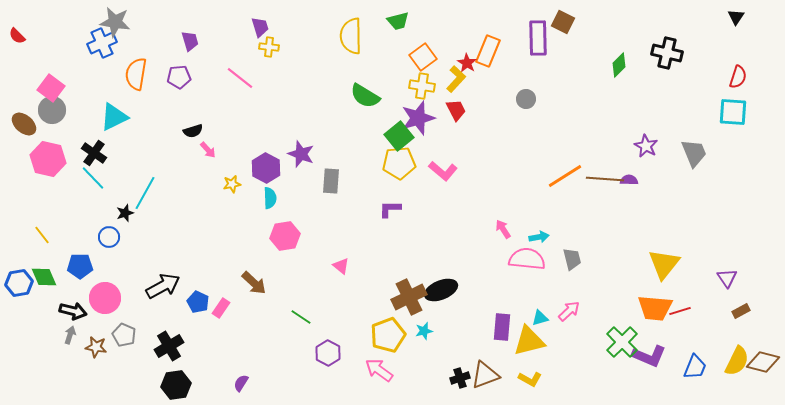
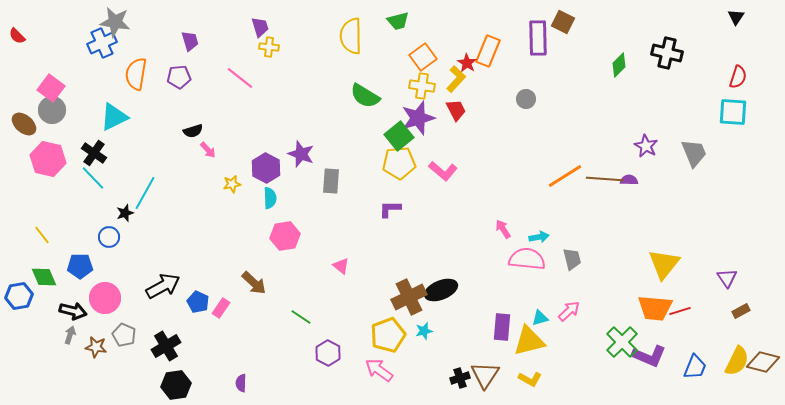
blue hexagon at (19, 283): moved 13 px down
black cross at (169, 346): moved 3 px left
brown triangle at (485, 375): rotated 36 degrees counterclockwise
purple semicircle at (241, 383): rotated 30 degrees counterclockwise
